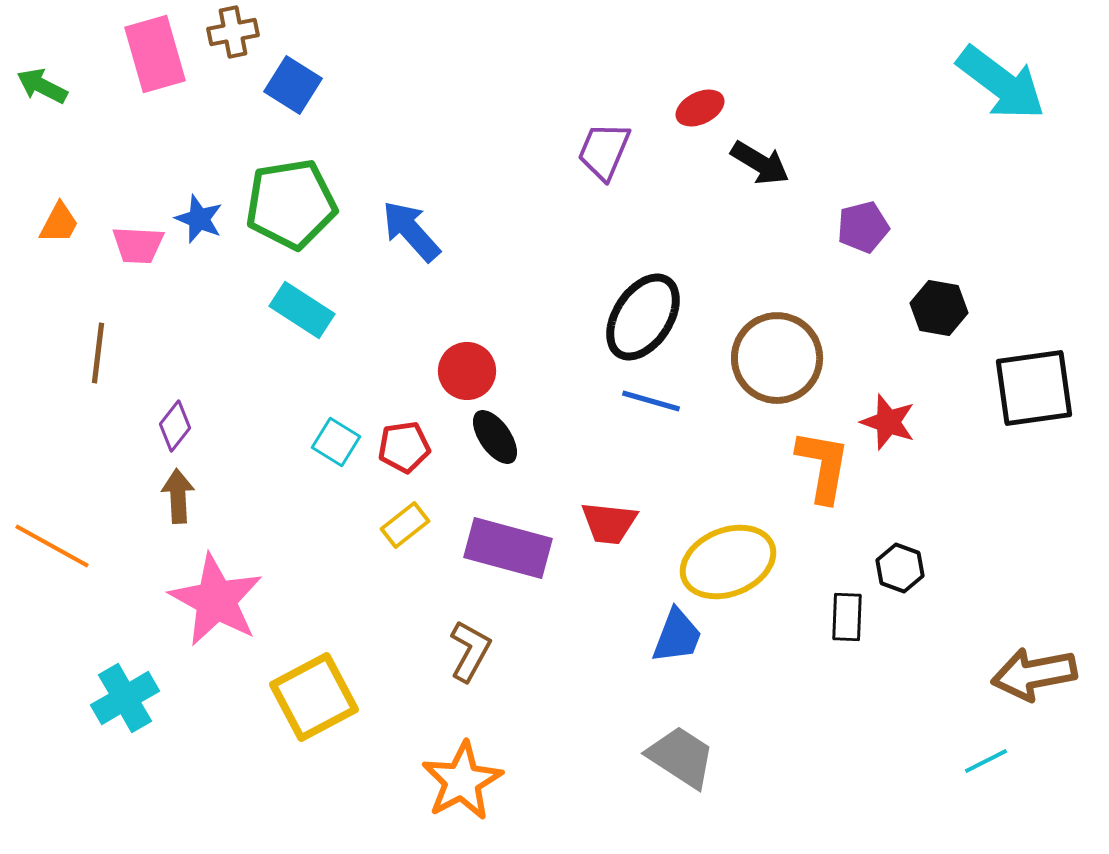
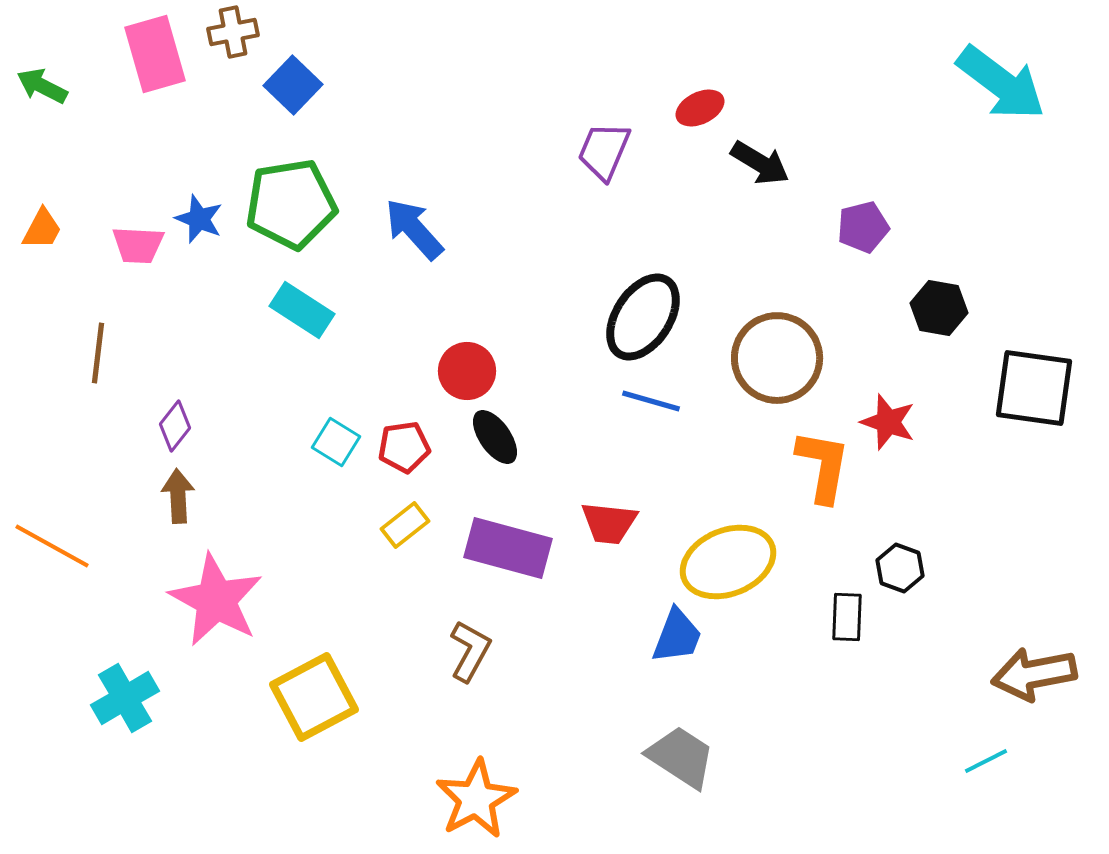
blue square at (293, 85): rotated 12 degrees clockwise
orange trapezoid at (59, 223): moved 17 px left, 6 px down
blue arrow at (411, 231): moved 3 px right, 2 px up
black square at (1034, 388): rotated 16 degrees clockwise
orange star at (462, 781): moved 14 px right, 18 px down
